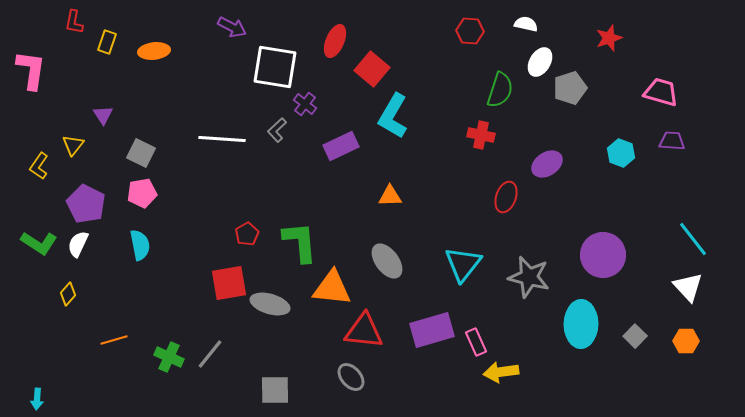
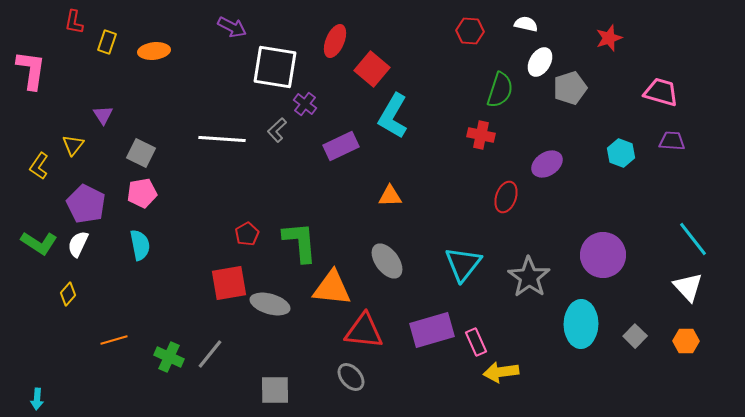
gray star at (529, 277): rotated 21 degrees clockwise
